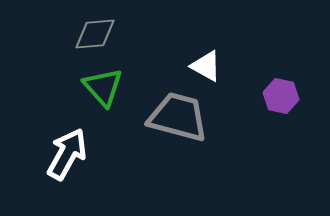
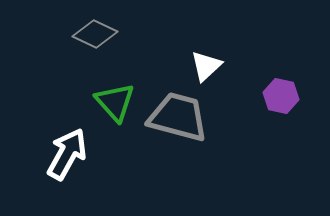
gray diamond: rotated 30 degrees clockwise
white triangle: rotated 48 degrees clockwise
green triangle: moved 12 px right, 15 px down
